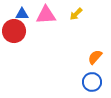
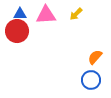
blue triangle: moved 2 px left
red circle: moved 3 px right
blue circle: moved 1 px left, 2 px up
